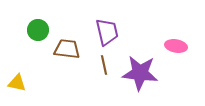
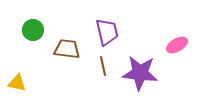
green circle: moved 5 px left
pink ellipse: moved 1 px right, 1 px up; rotated 40 degrees counterclockwise
brown line: moved 1 px left, 1 px down
